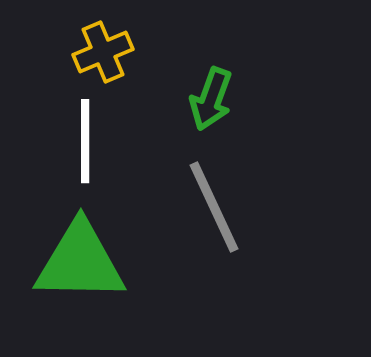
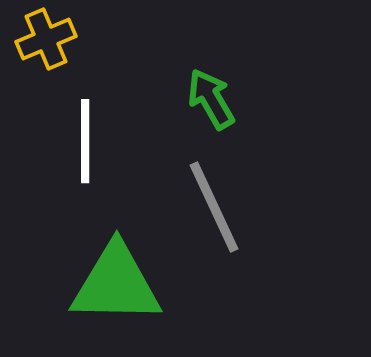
yellow cross: moved 57 px left, 13 px up
green arrow: rotated 130 degrees clockwise
green triangle: moved 36 px right, 22 px down
